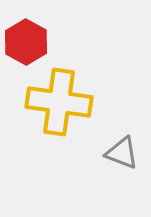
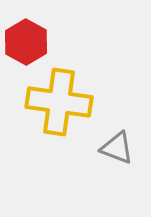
gray triangle: moved 5 px left, 5 px up
